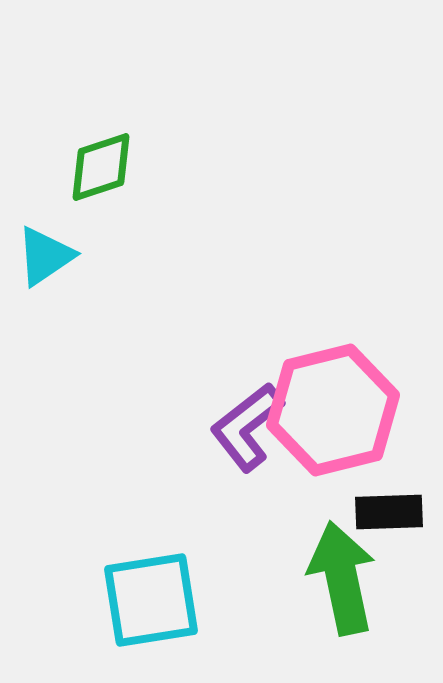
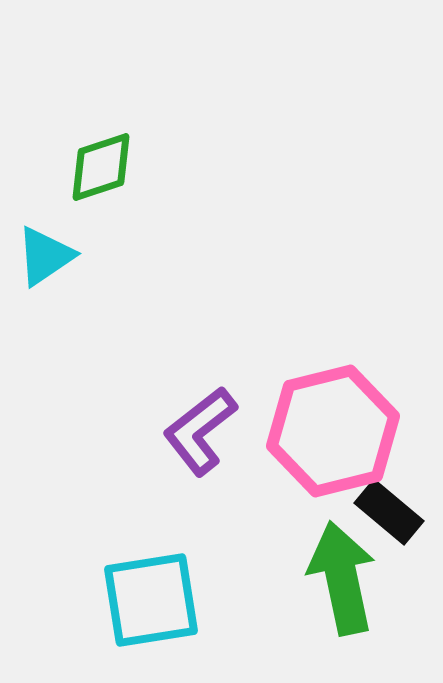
pink hexagon: moved 21 px down
purple L-shape: moved 47 px left, 4 px down
black rectangle: rotated 42 degrees clockwise
